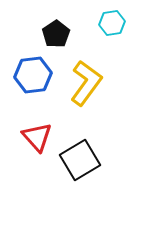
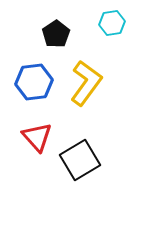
blue hexagon: moved 1 px right, 7 px down
